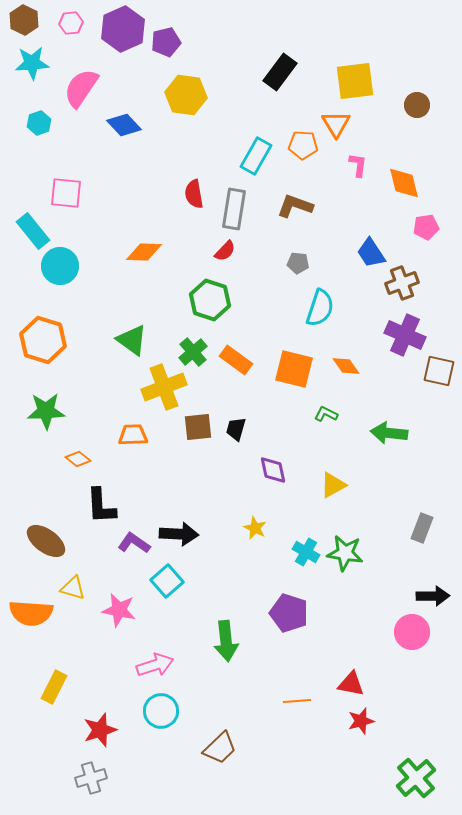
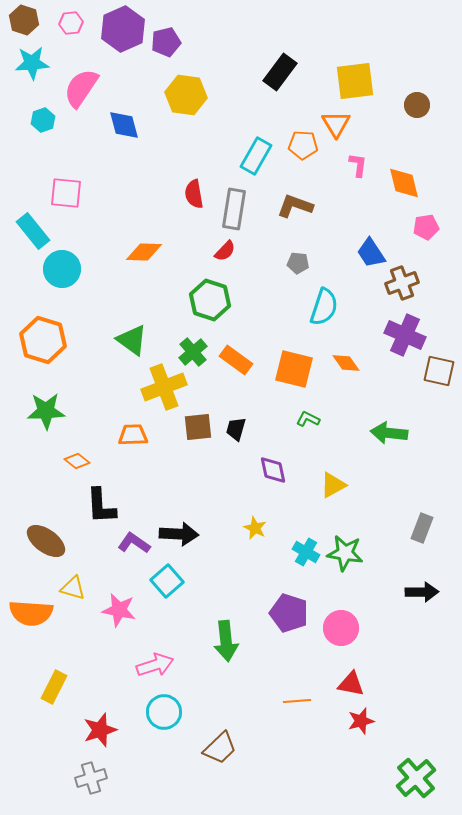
brown hexagon at (24, 20): rotated 8 degrees counterclockwise
cyan hexagon at (39, 123): moved 4 px right, 3 px up
blue diamond at (124, 125): rotated 28 degrees clockwise
cyan circle at (60, 266): moved 2 px right, 3 px down
cyan semicircle at (320, 308): moved 4 px right, 1 px up
orange diamond at (346, 366): moved 3 px up
green L-shape at (326, 414): moved 18 px left, 5 px down
orange diamond at (78, 459): moved 1 px left, 2 px down
black arrow at (433, 596): moved 11 px left, 4 px up
pink circle at (412, 632): moved 71 px left, 4 px up
cyan circle at (161, 711): moved 3 px right, 1 px down
